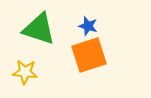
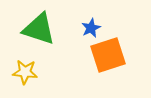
blue star: moved 3 px right, 2 px down; rotated 30 degrees clockwise
orange square: moved 19 px right
